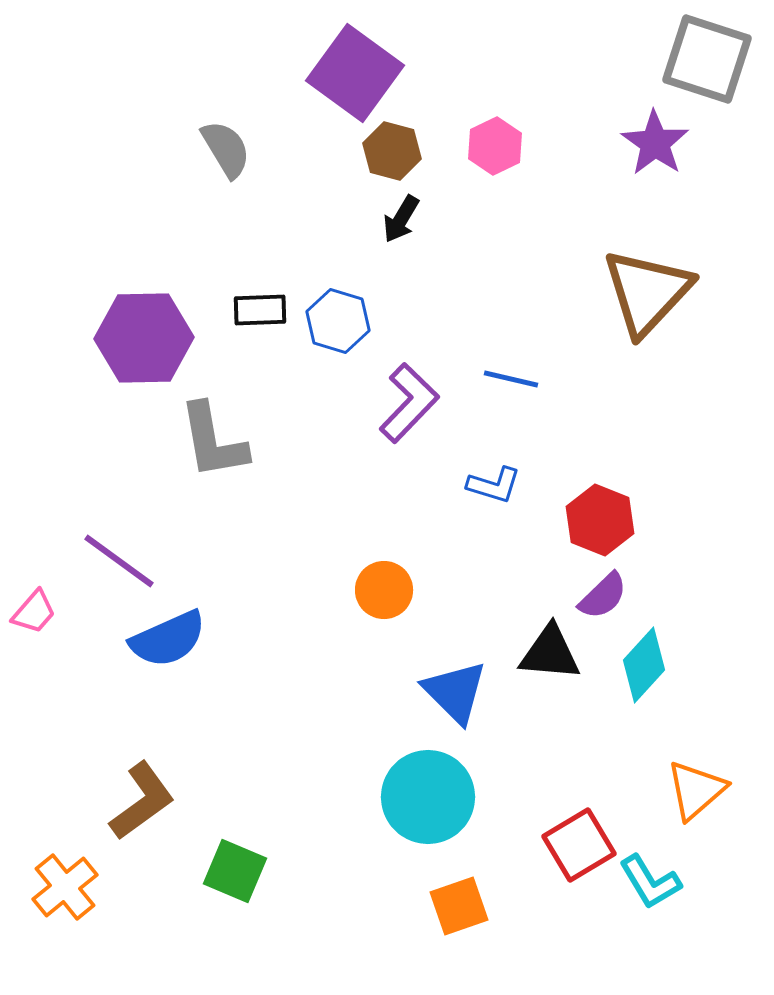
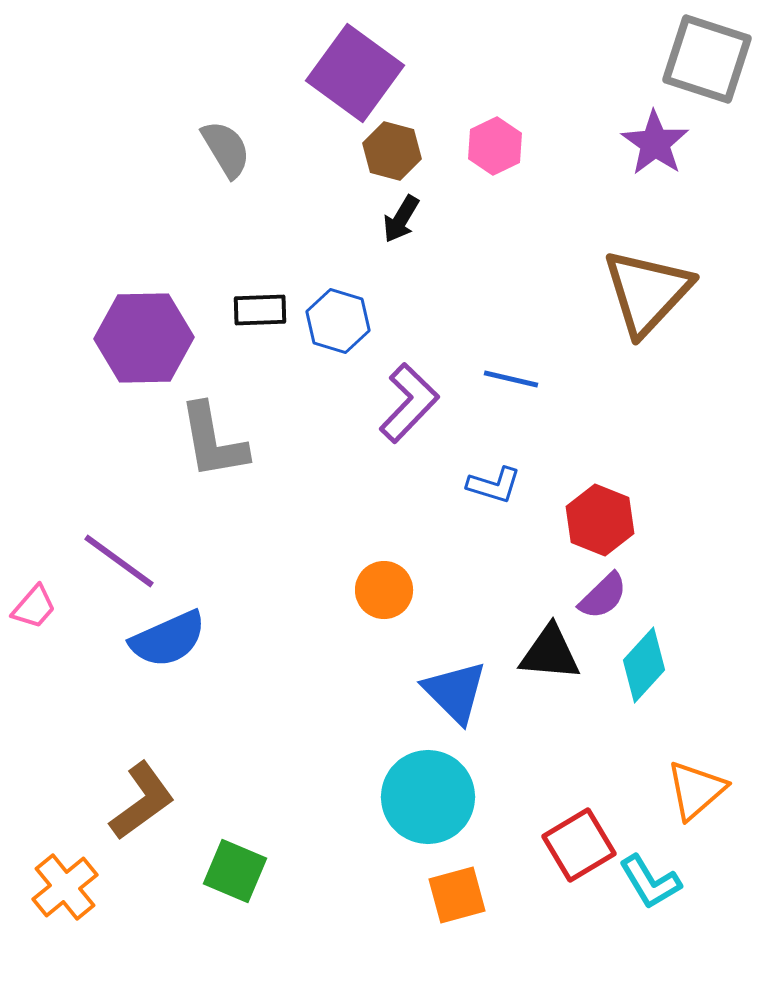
pink trapezoid: moved 5 px up
orange square: moved 2 px left, 11 px up; rotated 4 degrees clockwise
